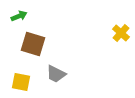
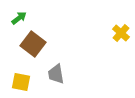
green arrow: moved 2 px down; rotated 14 degrees counterclockwise
brown square: rotated 20 degrees clockwise
gray trapezoid: rotated 55 degrees clockwise
